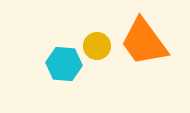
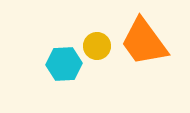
cyan hexagon: rotated 8 degrees counterclockwise
